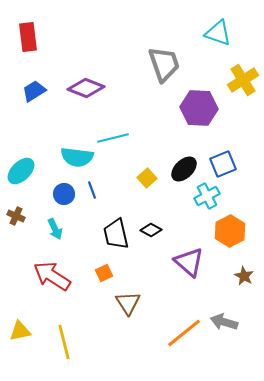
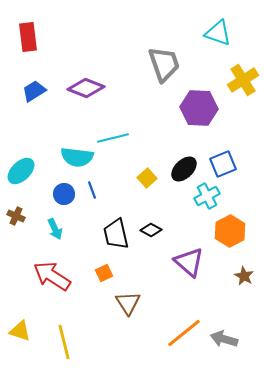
gray arrow: moved 17 px down
yellow triangle: rotated 30 degrees clockwise
